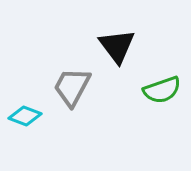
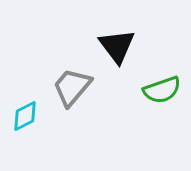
gray trapezoid: rotated 12 degrees clockwise
cyan diamond: rotated 48 degrees counterclockwise
